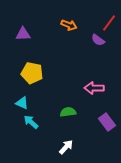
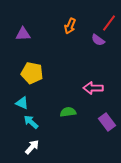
orange arrow: moved 1 px right, 1 px down; rotated 91 degrees clockwise
pink arrow: moved 1 px left
white arrow: moved 34 px left
